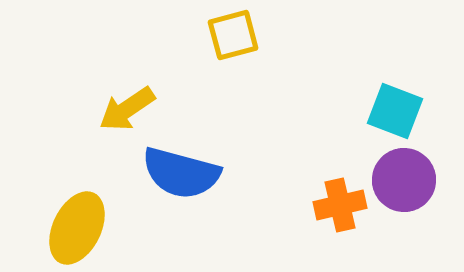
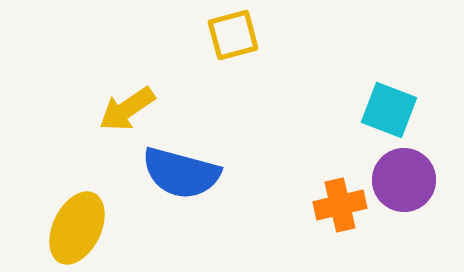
cyan square: moved 6 px left, 1 px up
